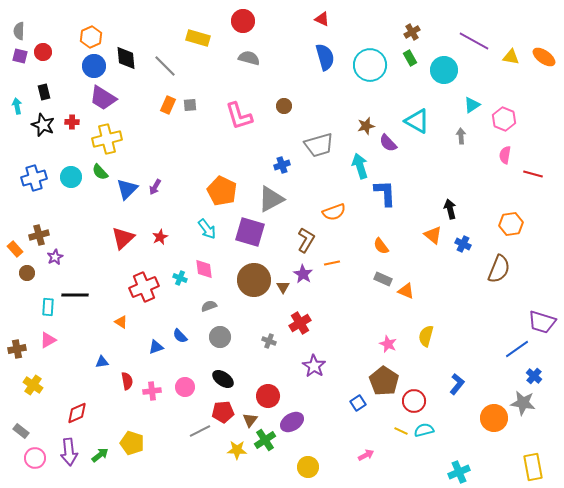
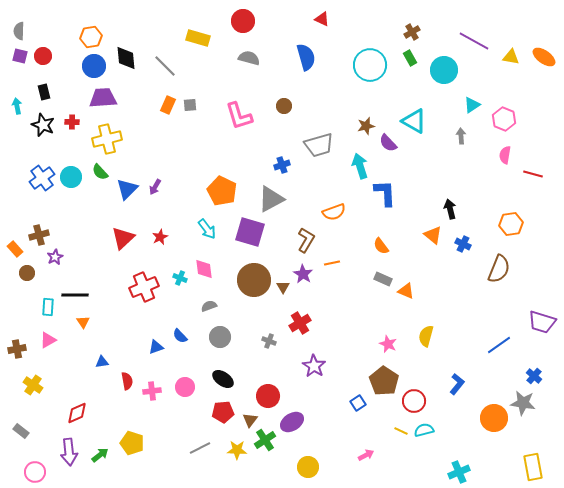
orange hexagon at (91, 37): rotated 15 degrees clockwise
red circle at (43, 52): moved 4 px down
blue semicircle at (325, 57): moved 19 px left
purple trapezoid at (103, 98): rotated 144 degrees clockwise
cyan triangle at (417, 121): moved 3 px left
blue cross at (34, 178): moved 8 px right; rotated 20 degrees counterclockwise
orange triangle at (121, 322): moved 38 px left; rotated 24 degrees clockwise
blue line at (517, 349): moved 18 px left, 4 px up
gray line at (200, 431): moved 17 px down
pink circle at (35, 458): moved 14 px down
